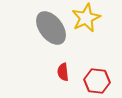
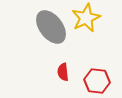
gray ellipse: moved 1 px up
